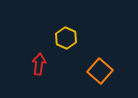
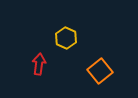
orange square: rotated 10 degrees clockwise
